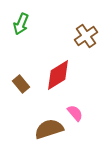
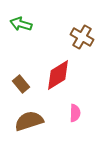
green arrow: rotated 85 degrees clockwise
brown cross: moved 4 px left, 1 px down; rotated 25 degrees counterclockwise
pink semicircle: rotated 42 degrees clockwise
brown semicircle: moved 20 px left, 8 px up
